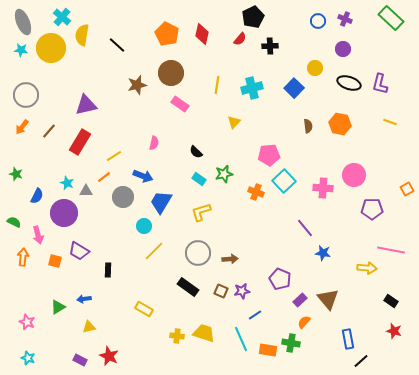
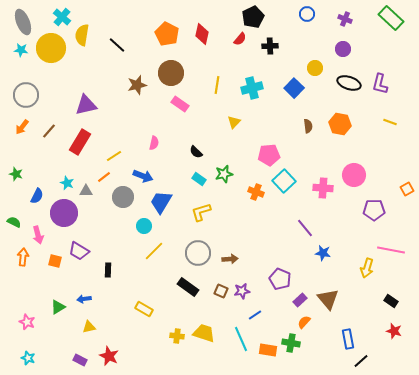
blue circle at (318, 21): moved 11 px left, 7 px up
purple pentagon at (372, 209): moved 2 px right, 1 px down
yellow arrow at (367, 268): rotated 102 degrees clockwise
